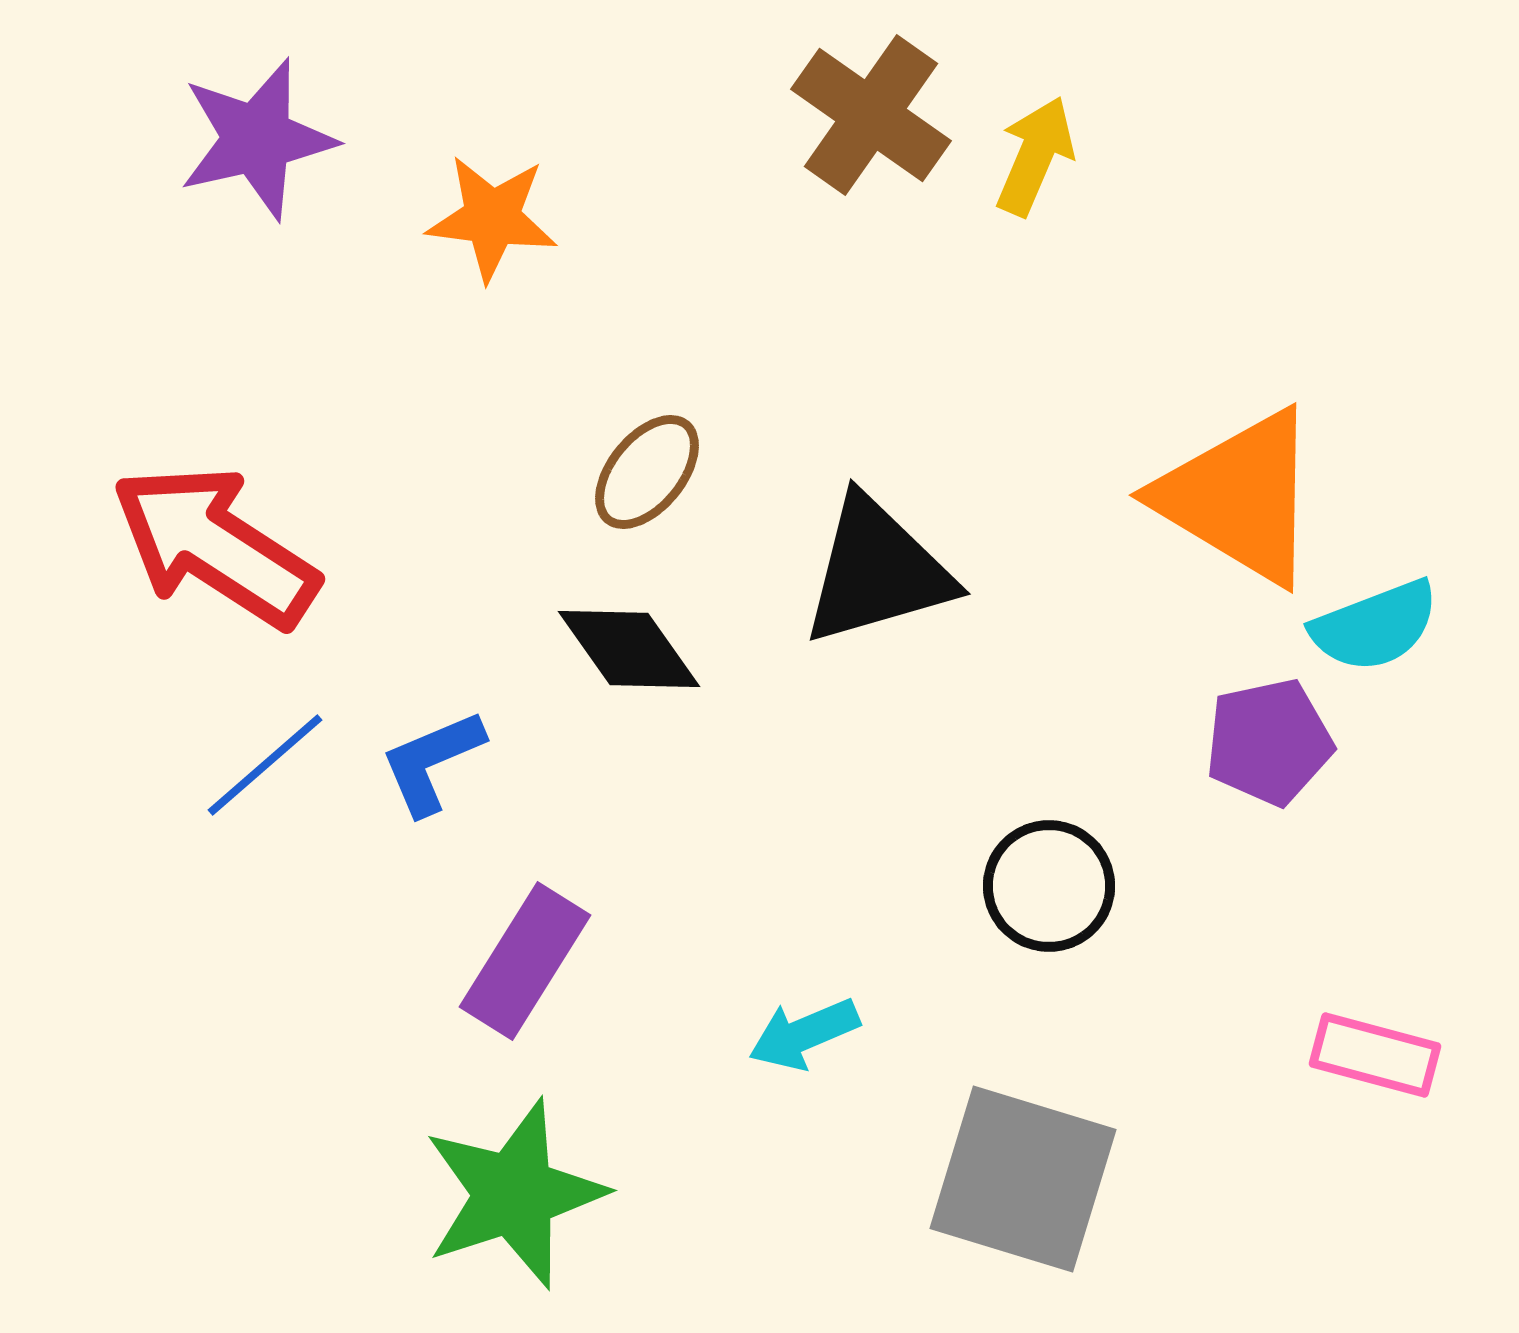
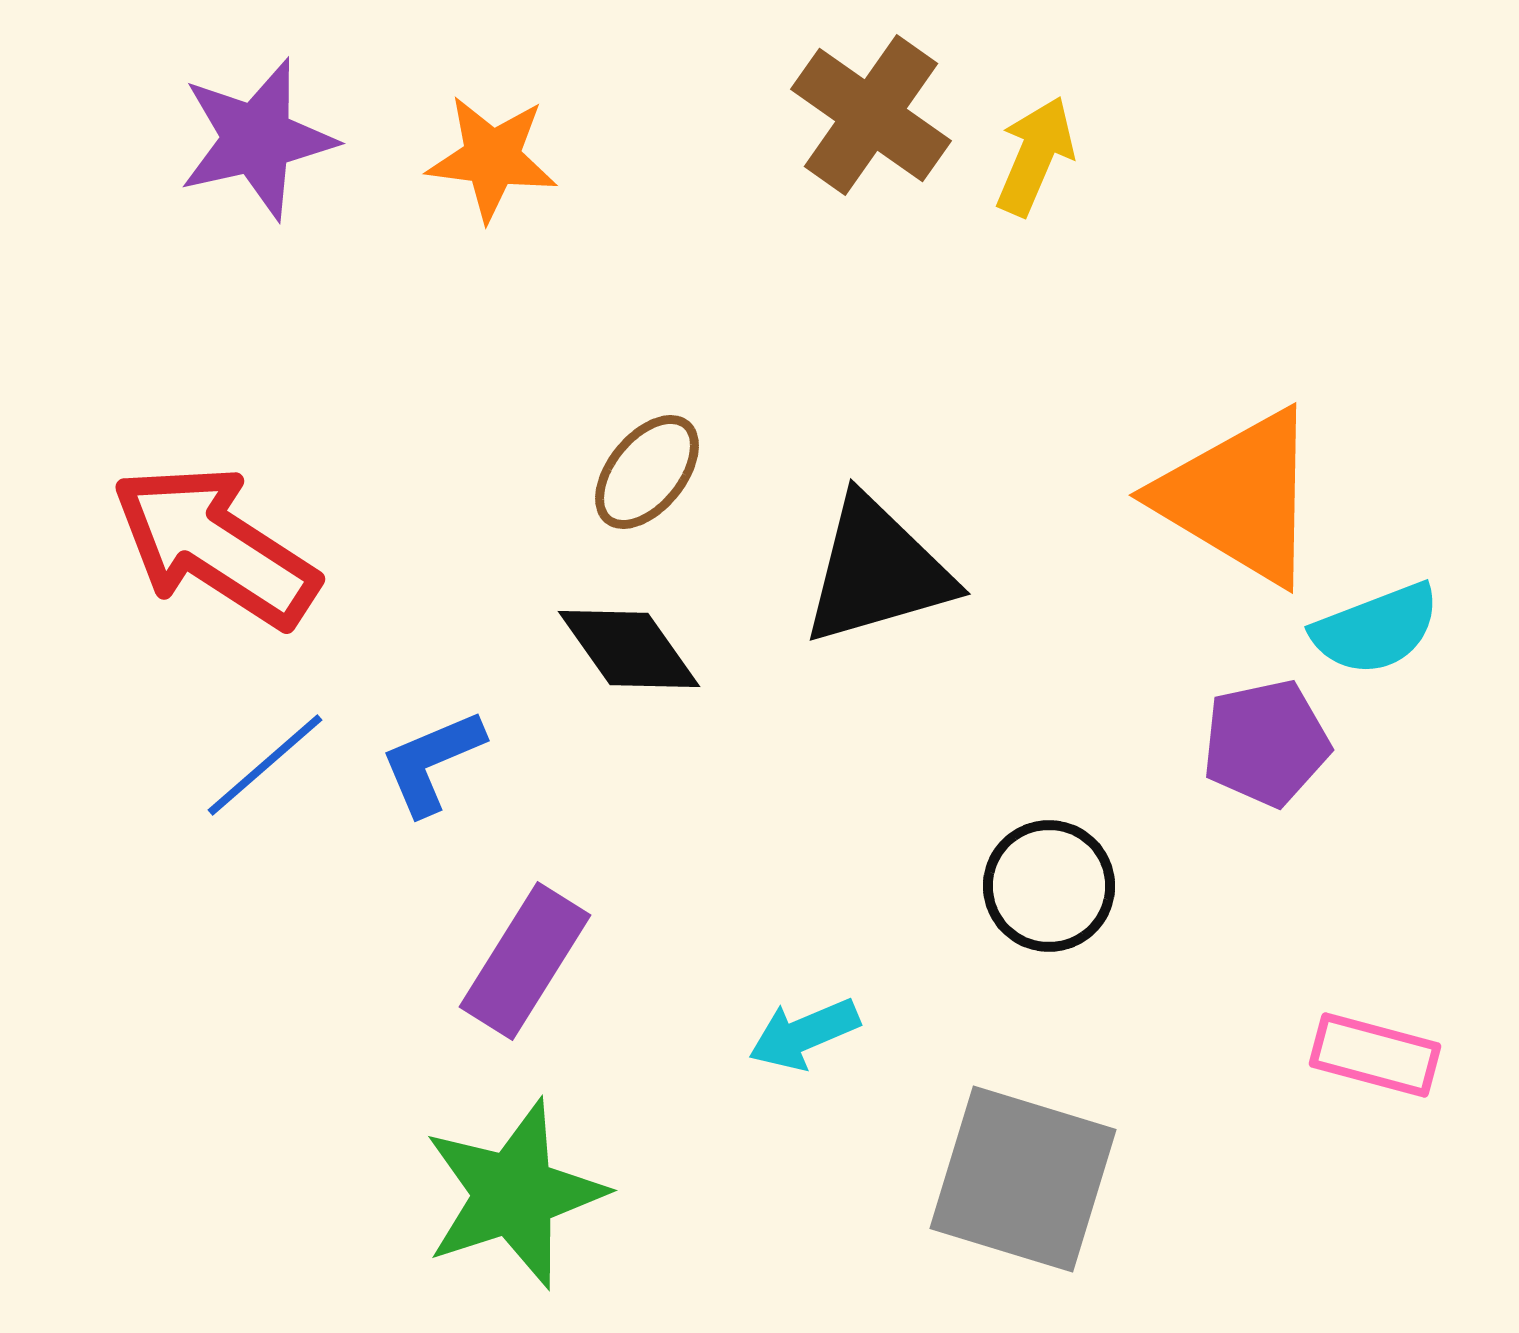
orange star: moved 60 px up
cyan semicircle: moved 1 px right, 3 px down
purple pentagon: moved 3 px left, 1 px down
